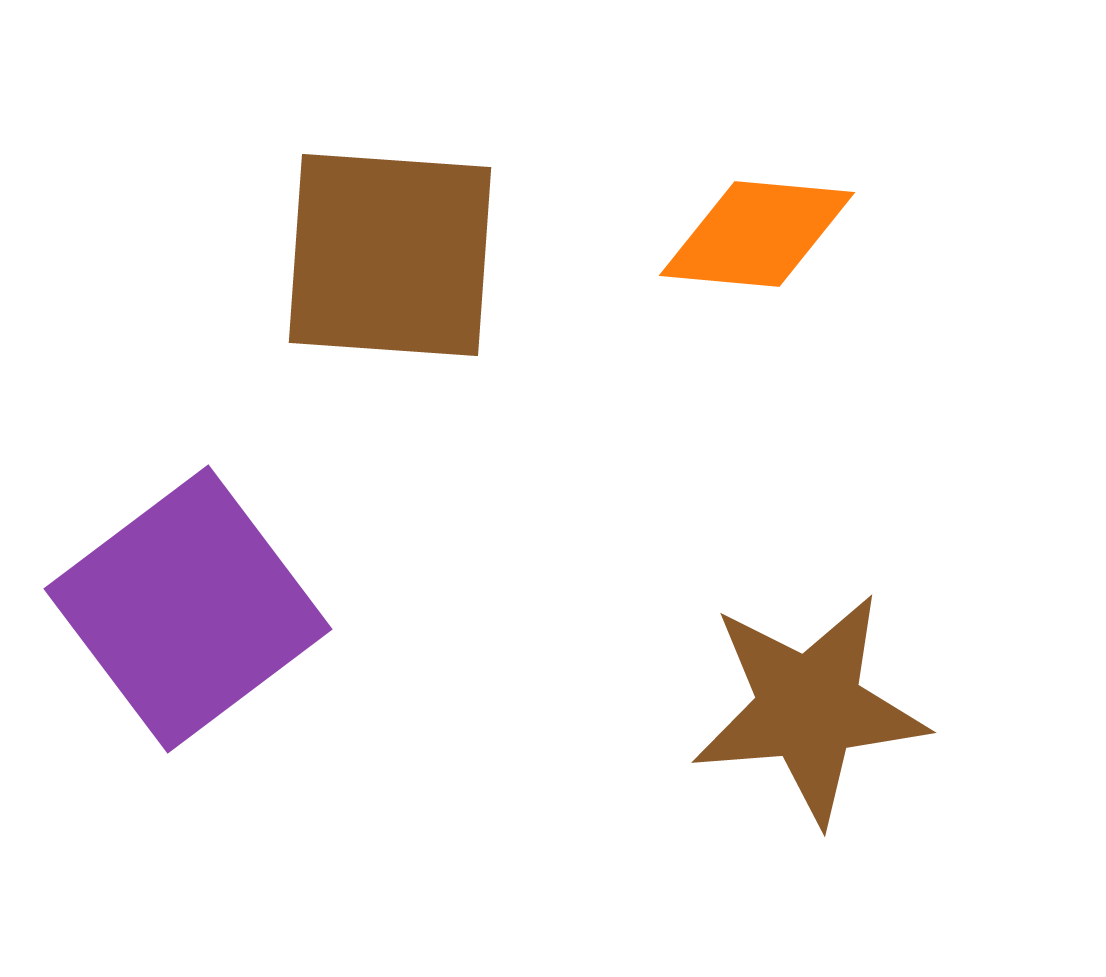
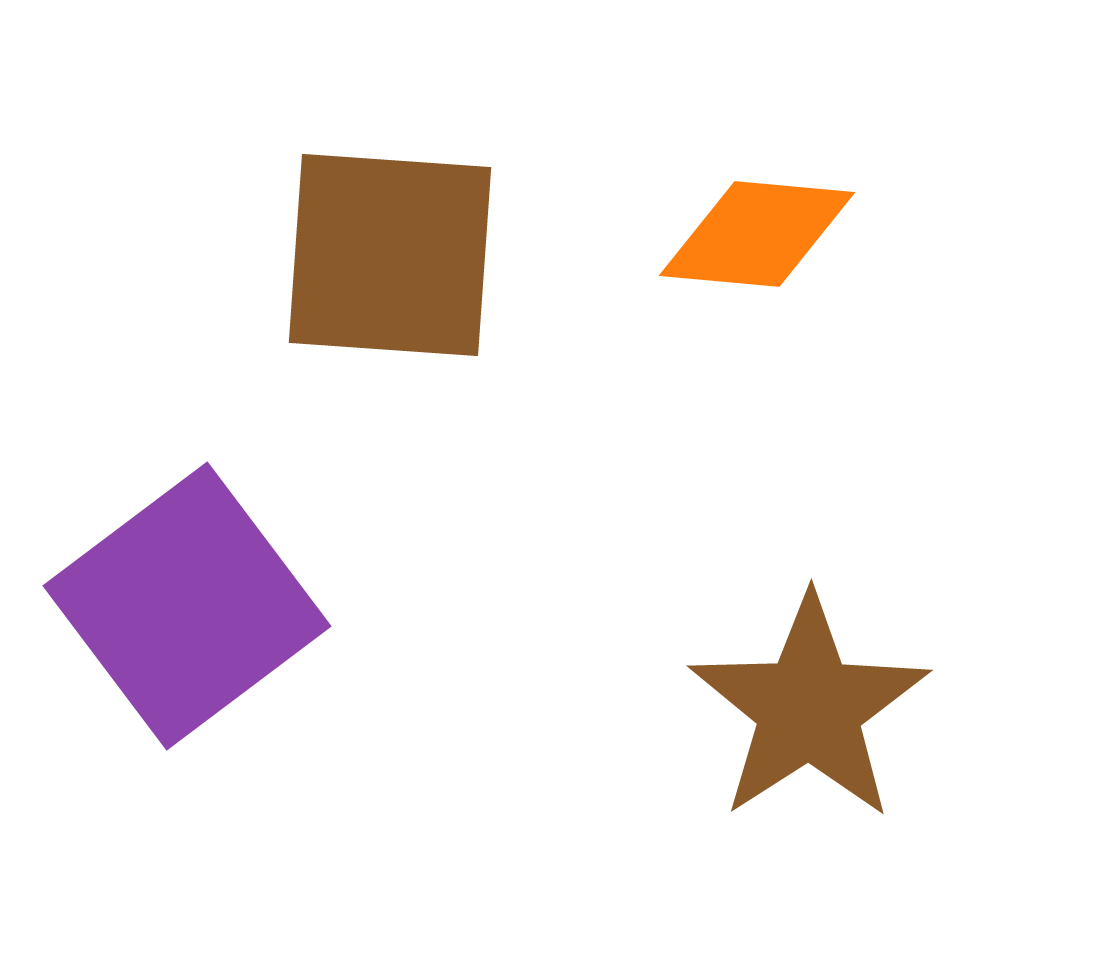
purple square: moved 1 px left, 3 px up
brown star: rotated 28 degrees counterclockwise
